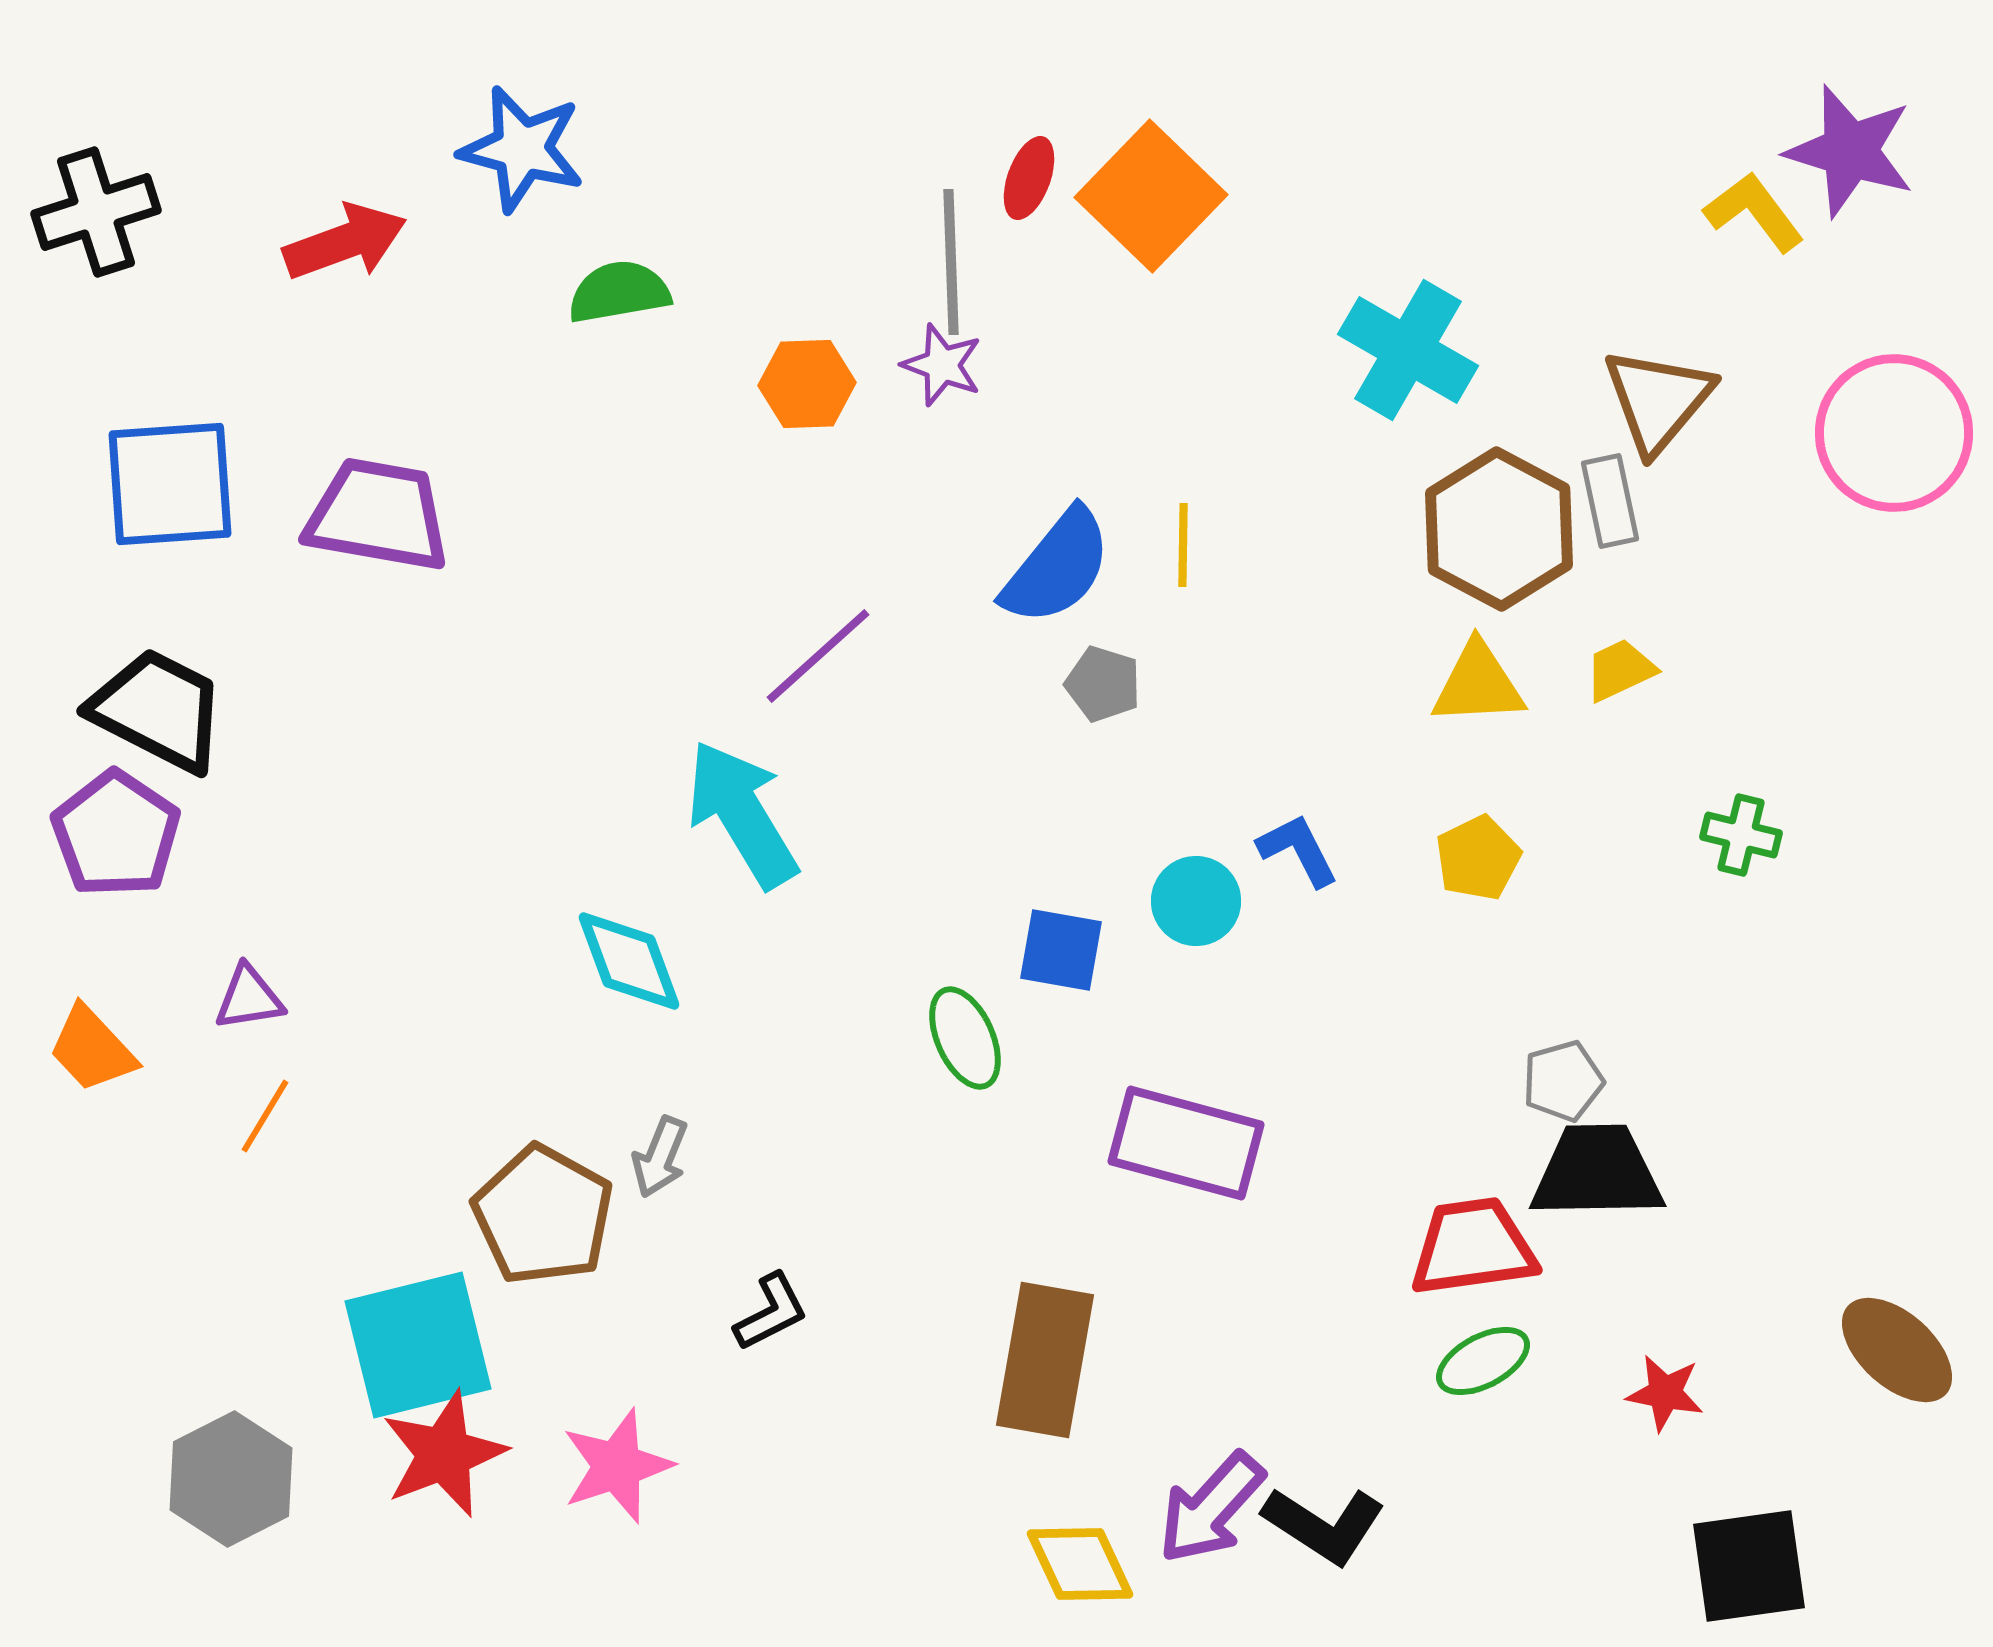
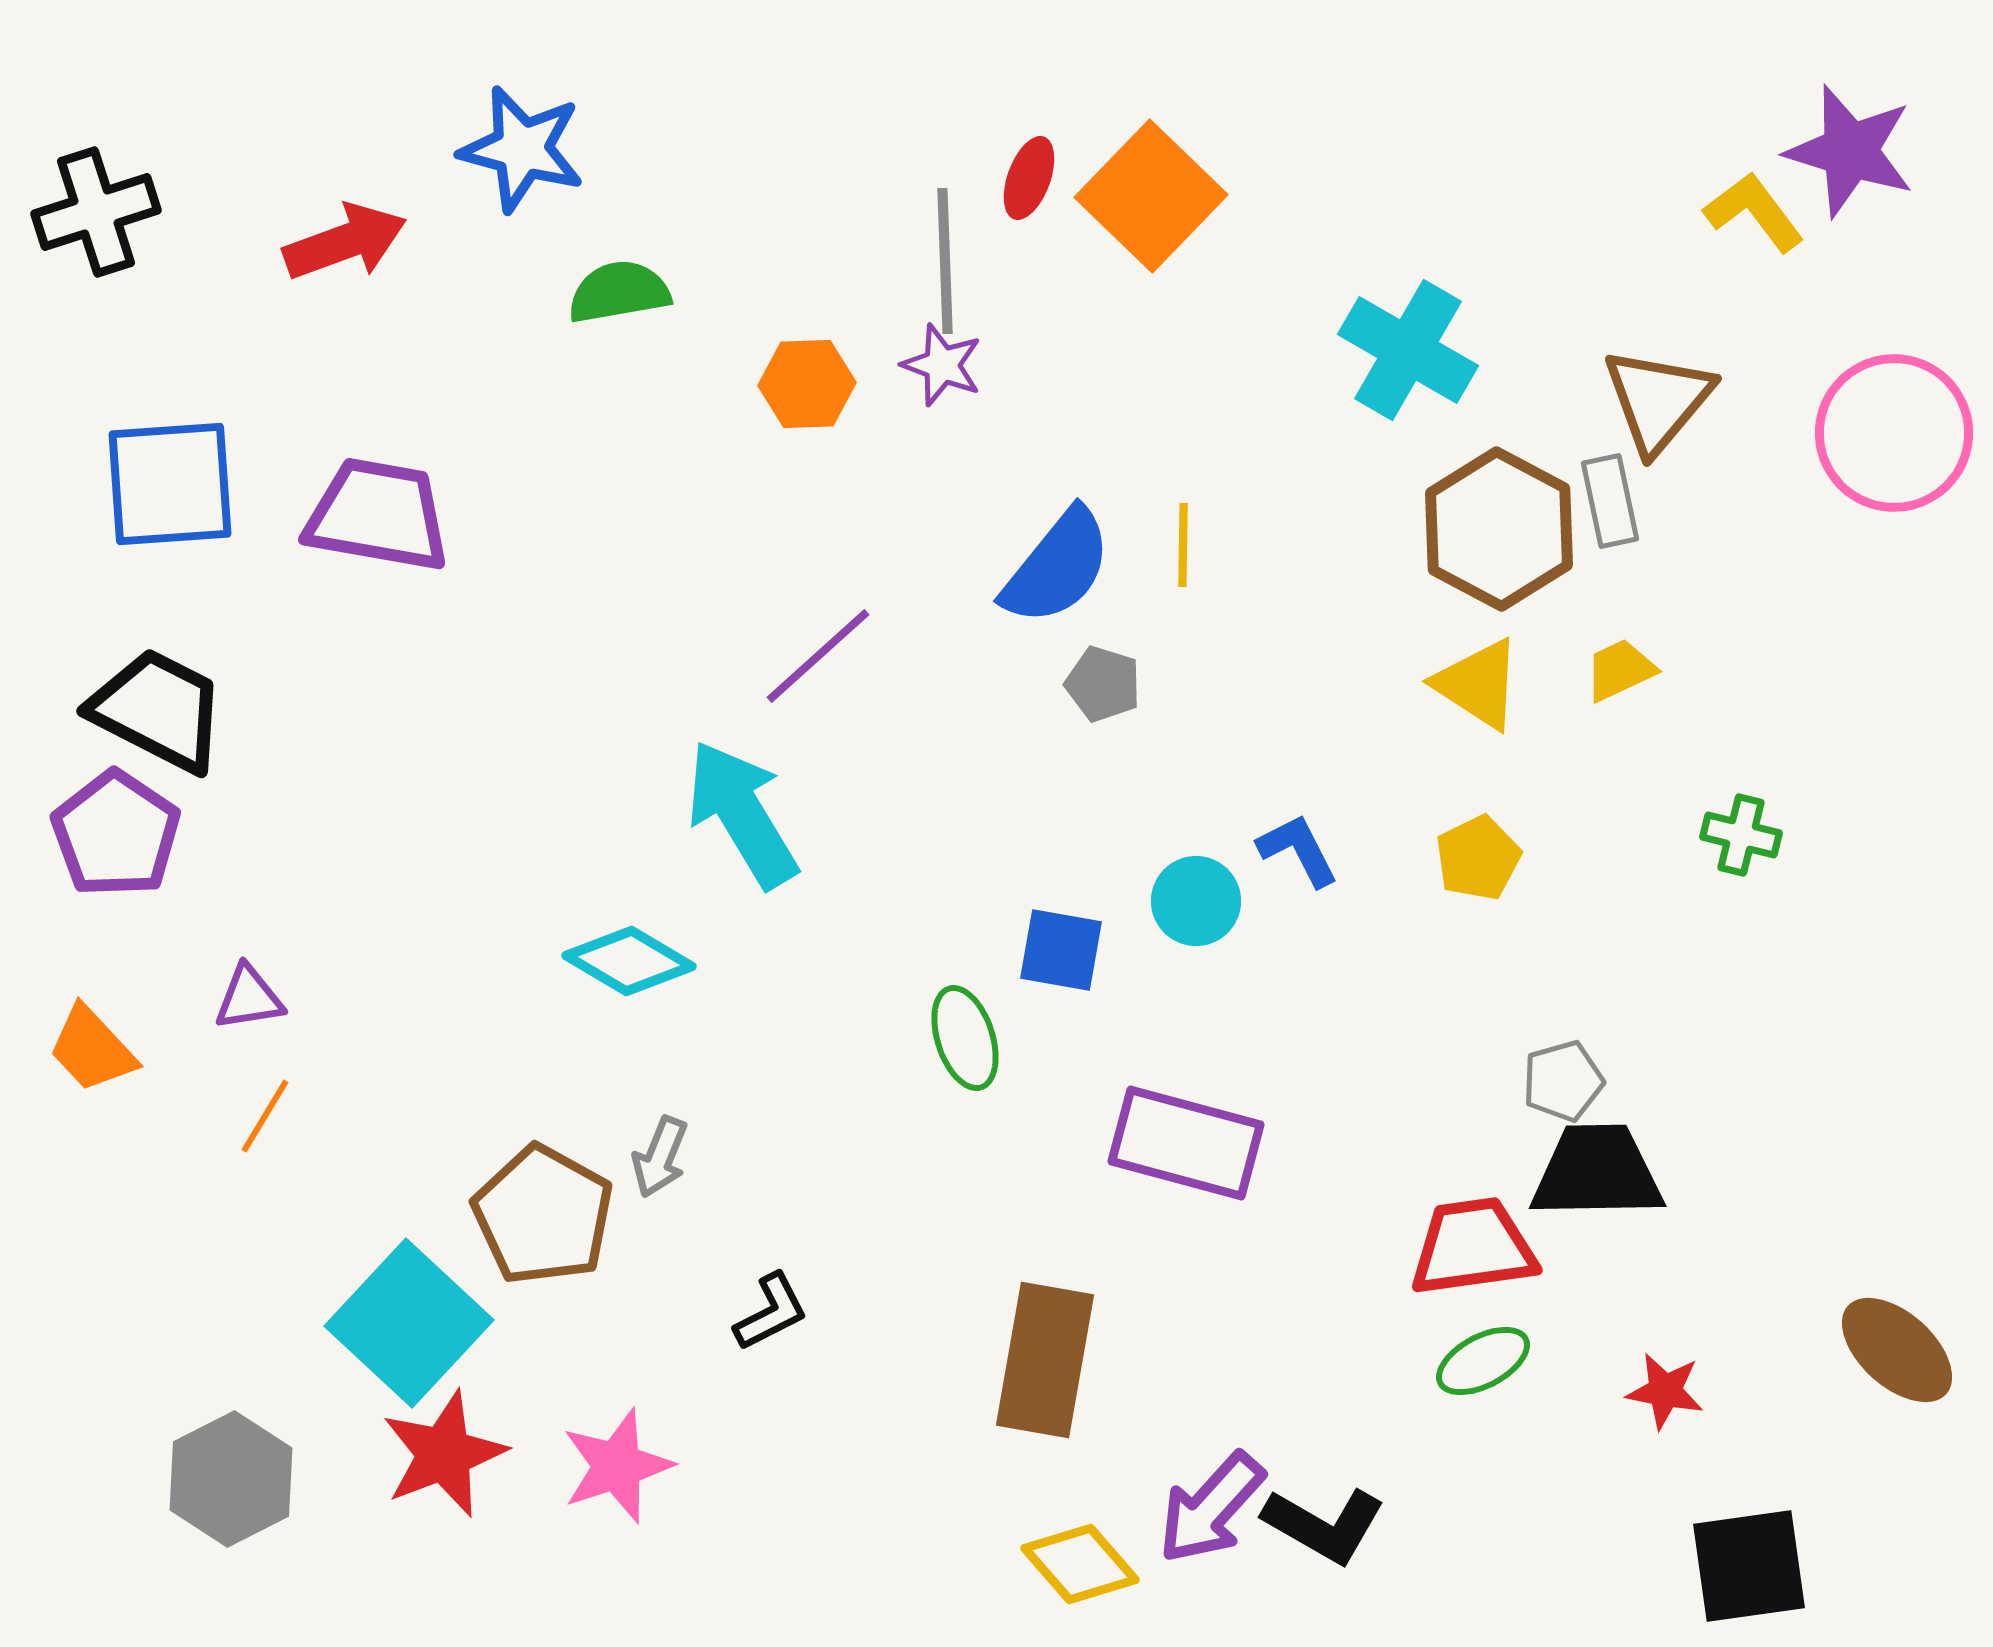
gray line at (951, 262): moved 6 px left, 1 px up
yellow triangle at (1478, 684): rotated 36 degrees clockwise
cyan diamond at (629, 961): rotated 39 degrees counterclockwise
green ellipse at (965, 1038): rotated 6 degrees clockwise
cyan square at (418, 1345): moved 9 px left, 22 px up; rotated 33 degrees counterclockwise
red star at (1665, 1393): moved 2 px up
black L-shape at (1324, 1525): rotated 3 degrees counterclockwise
yellow diamond at (1080, 1564): rotated 16 degrees counterclockwise
